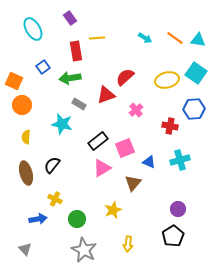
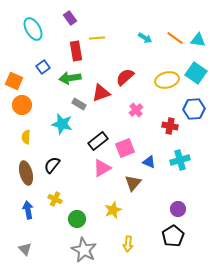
red triangle: moved 5 px left, 2 px up
blue arrow: moved 10 px left, 9 px up; rotated 90 degrees counterclockwise
